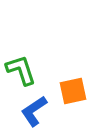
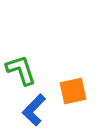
blue L-shape: moved 1 px up; rotated 12 degrees counterclockwise
